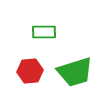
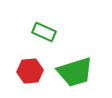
green rectangle: rotated 25 degrees clockwise
